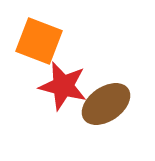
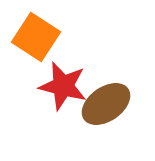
orange square: moved 3 px left, 4 px up; rotated 12 degrees clockwise
